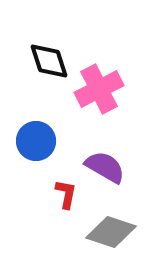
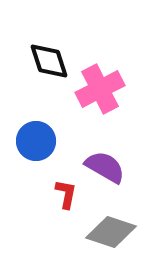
pink cross: moved 1 px right
